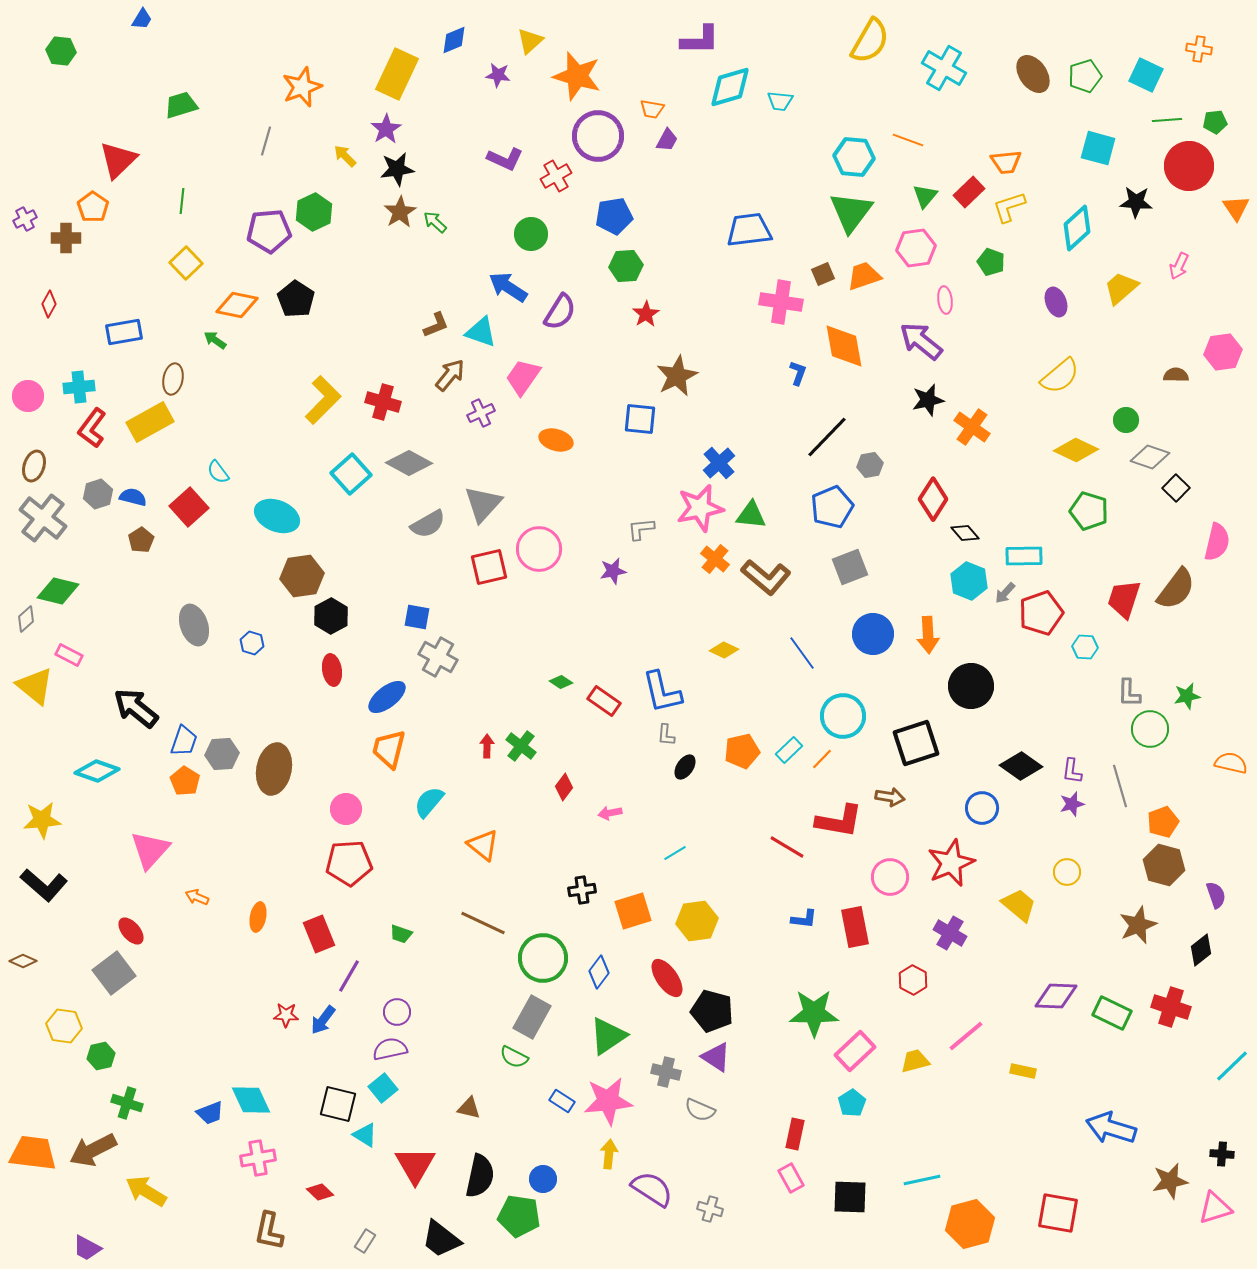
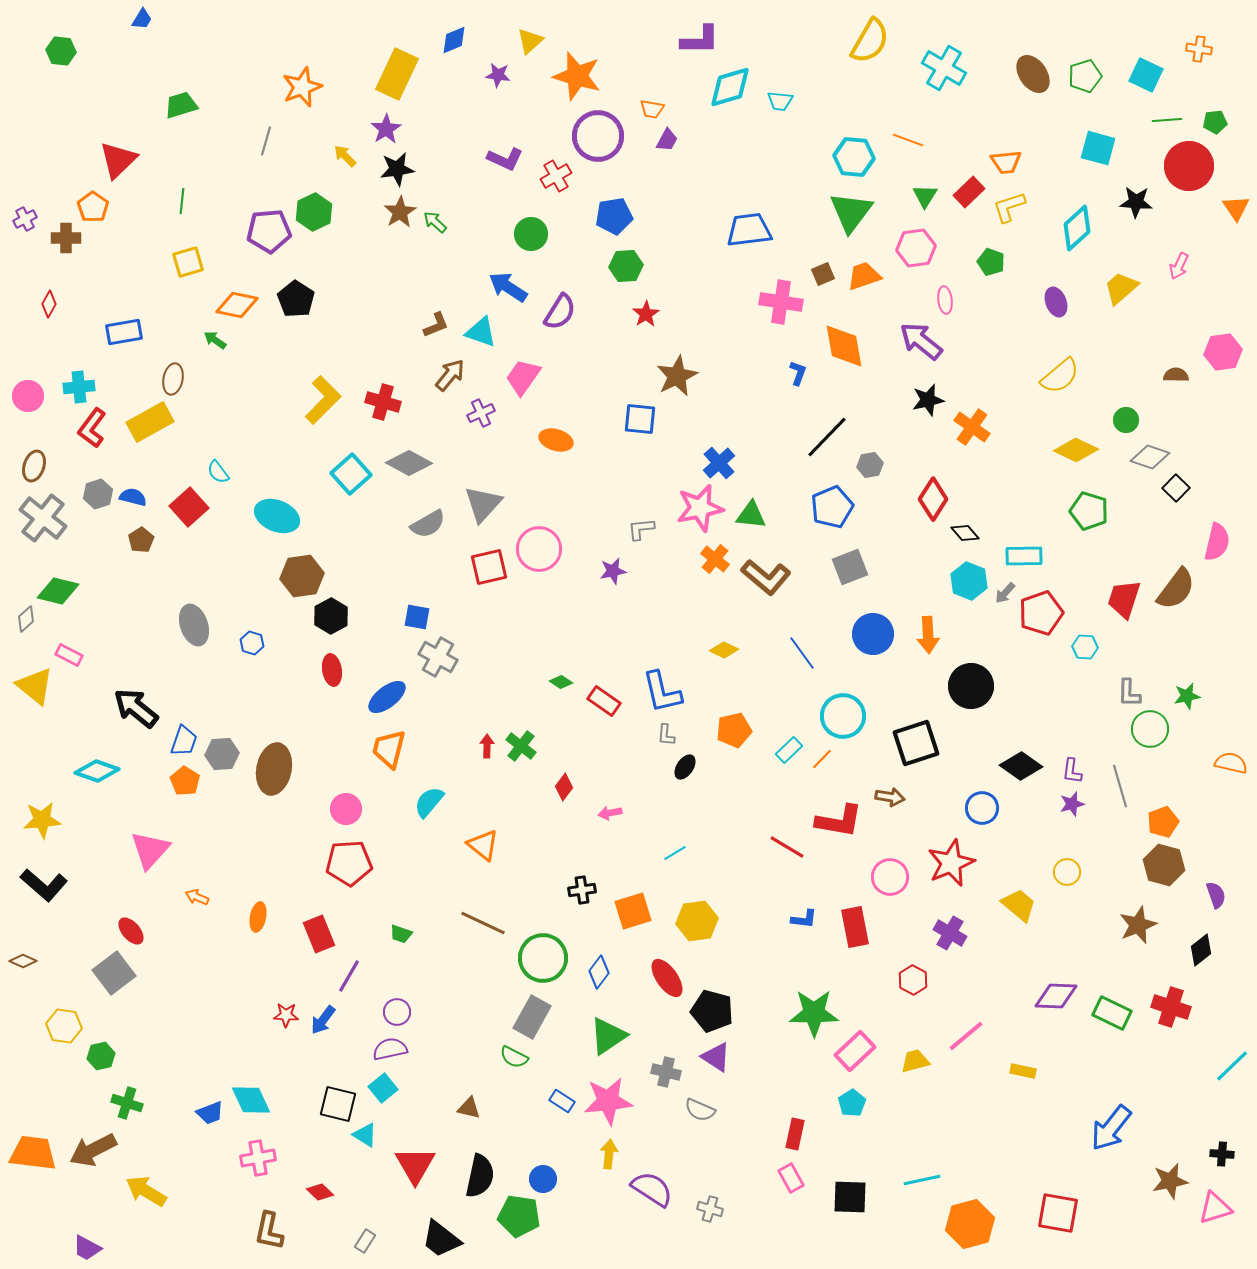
green triangle at (925, 196): rotated 8 degrees counterclockwise
yellow square at (186, 263): moved 2 px right, 1 px up; rotated 28 degrees clockwise
orange pentagon at (742, 751): moved 8 px left, 21 px up
blue arrow at (1111, 1128): rotated 69 degrees counterclockwise
